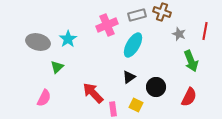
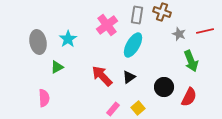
gray rectangle: rotated 66 degrees counterclockwise
pink cross: rotated 15 degrees counterclockwise
red line: rotated 66 degrees clockwise
gray ellipse: rotated 65 degrees clockwise
green triangle: rotated 16 degrees clockwise
black circle: moved 8 px right
red arrow: moved 9 px right, 17 px up
pink semicircle: rotated 30 degrees counterclockwise
yellow square: moved 2 px right, 3 px down; rotated 24 degrees clockwise
pink rectangle: rotated 48 degrees clockwise
